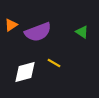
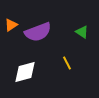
yellow line: moved 13 px right; rotated 32 degrees clockwise
